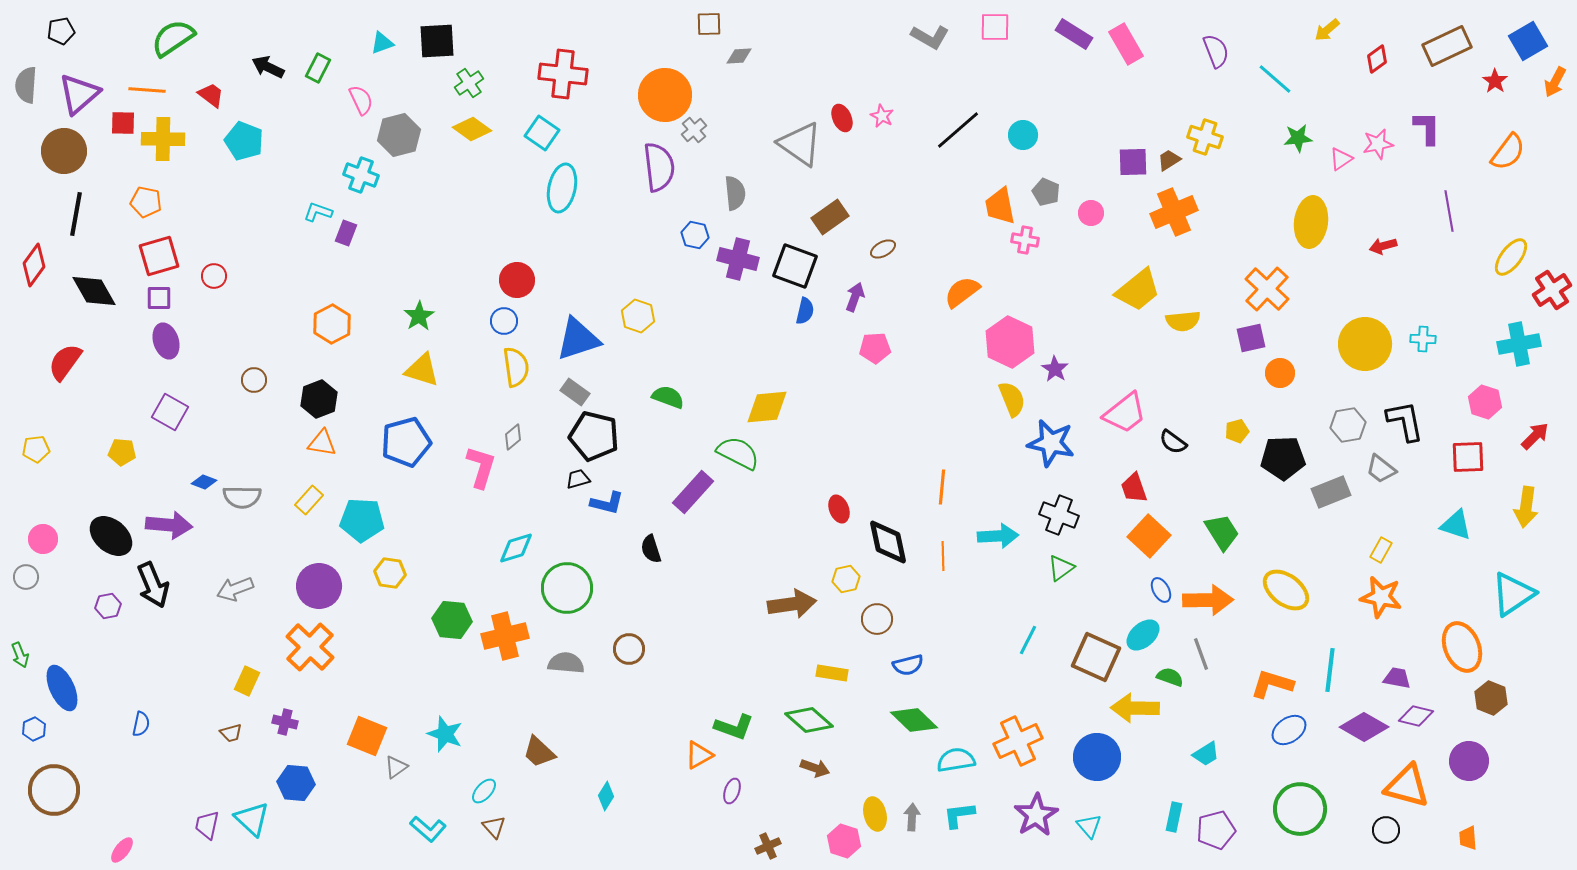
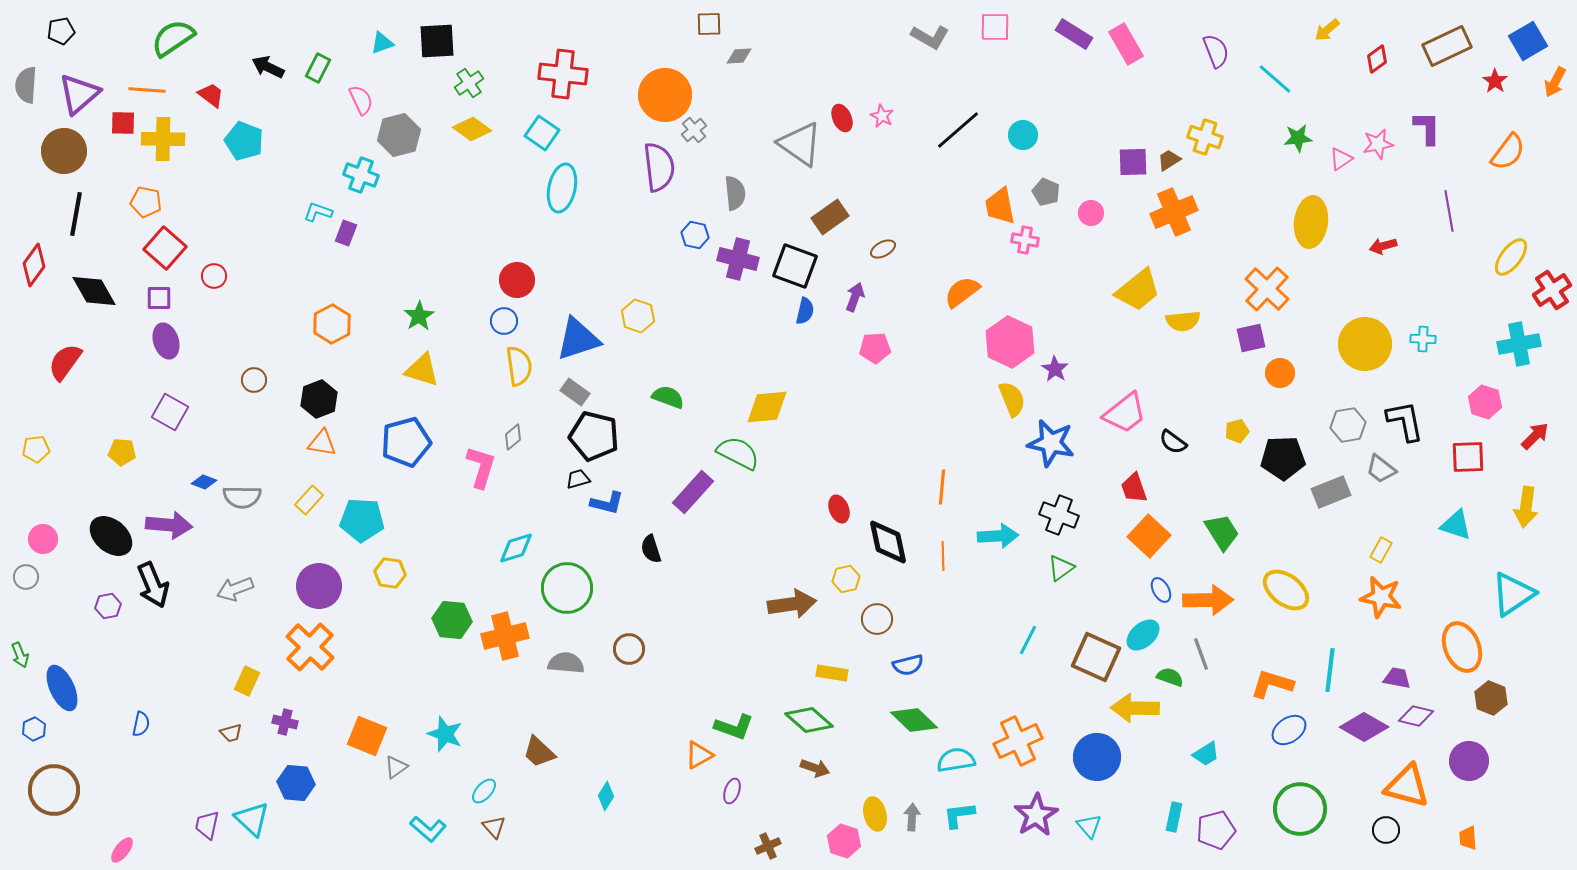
red square at (159, 256): moved 6 px right, 8 px up; rotated 33 degrees counterclockwise
yellow semicircle at (516, 367): moved 3 px right, 1 px up
